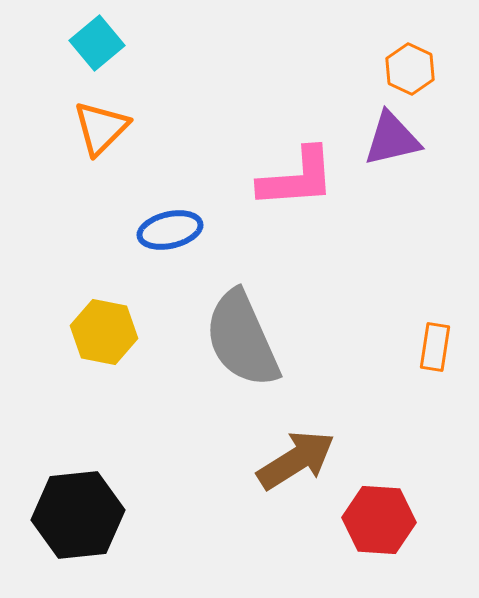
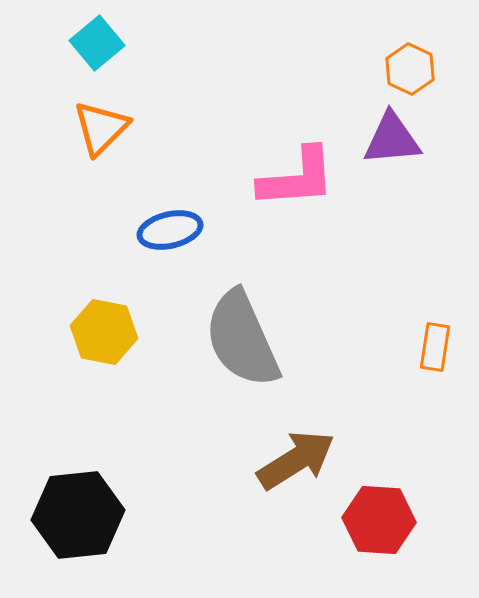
purple triangle: rotated 8 degrees clockwise
